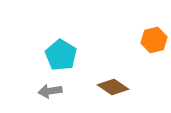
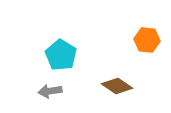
orange hexagon: moved 7 px left; rotated 20 degrees clockwise
brown diamond: moved 4 px right, 1 px up
